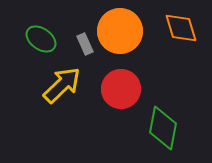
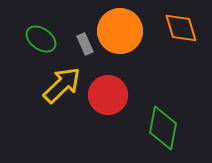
red circle: moved 13 px left, 6 px down
